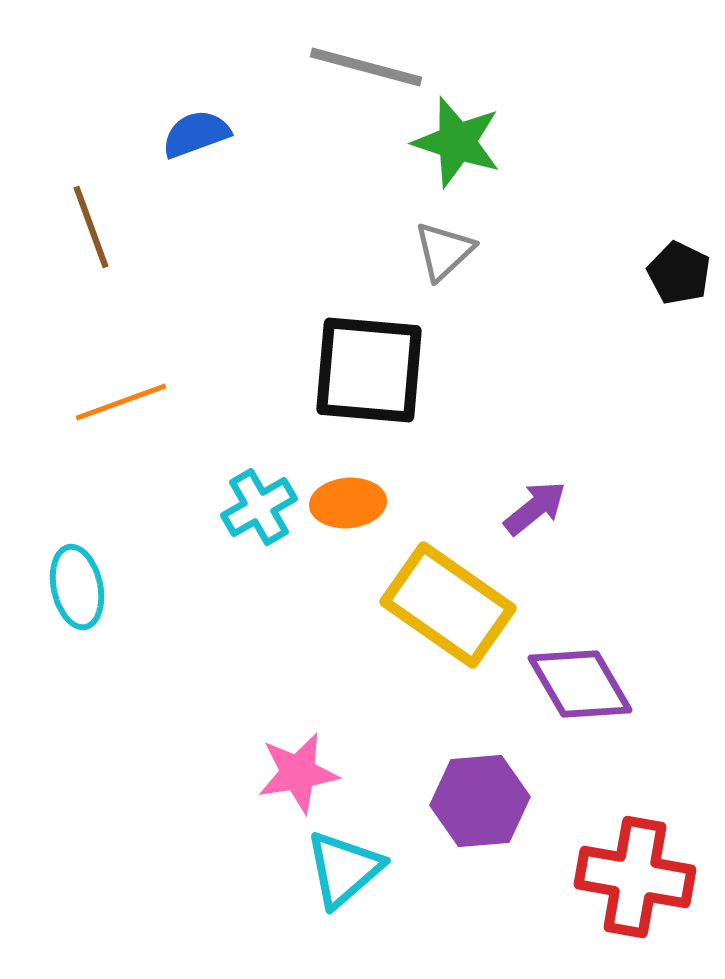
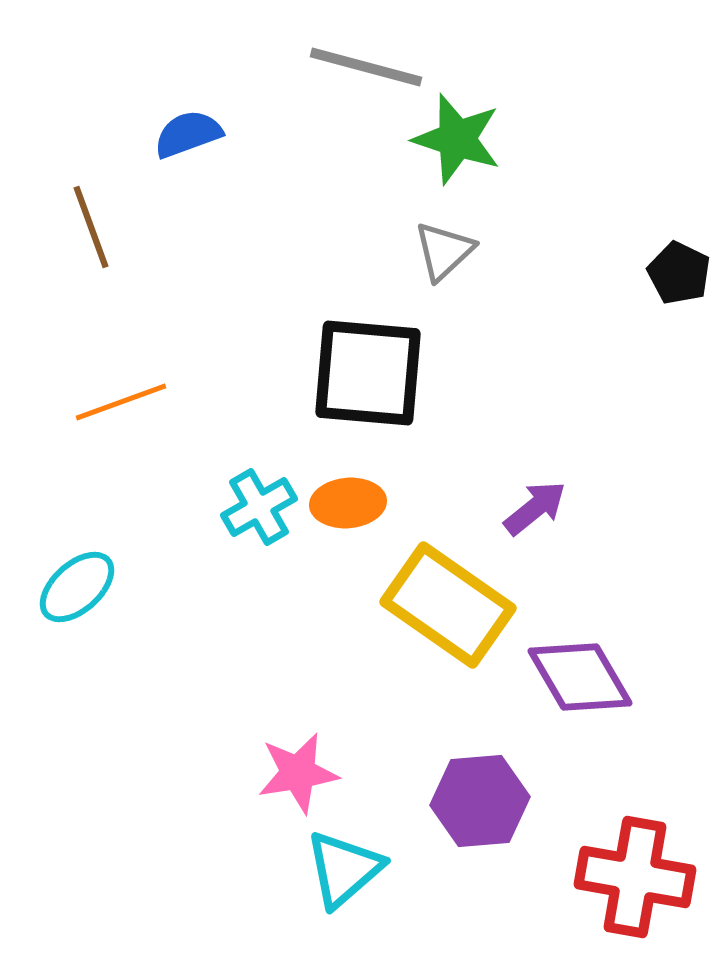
blue semicircle: moved 8 px left
green star: moved 3 px up
black square: moved 1 px left, 3 px down
cyan ellipse: rotated 60 degrees clockwise
purple diamond: moved 7 px up
